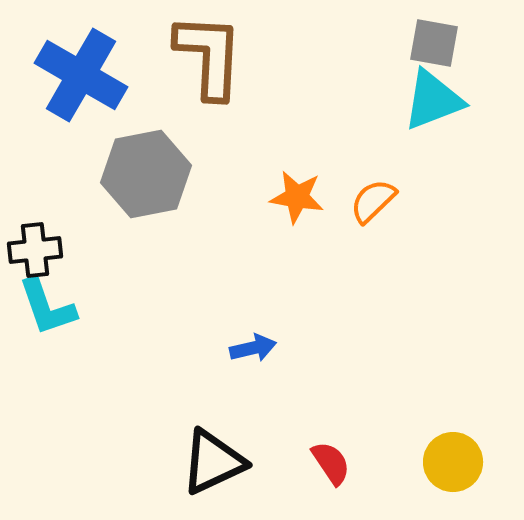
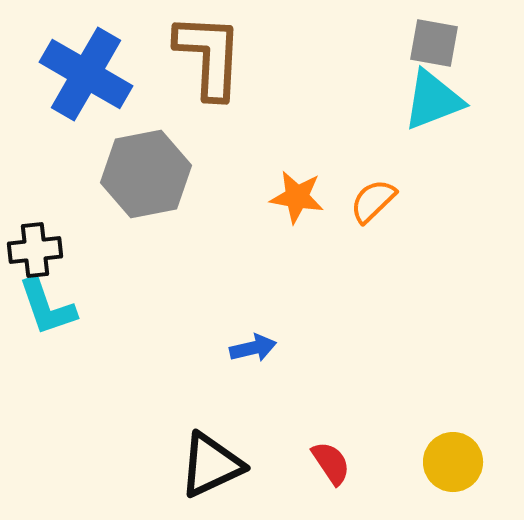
blue cross: moved 5 px right, 1 px up
black triangle: moved 2 px left, 3 px down
